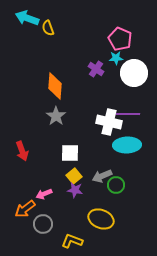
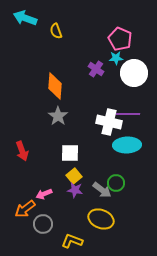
cyan arrow: moved 2 px left
yellow semicircle: moved 8 px right, 3 px down
gray star: moved 2 px right
gray arrow: moved 14 px down; rotated 120 degrees counterclockwise
green circle: moved 2 px up
